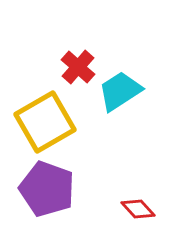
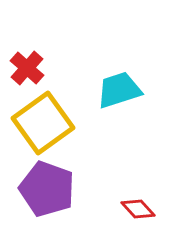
red cross: moved 51 px left, 1 px down
cyan trapezoid: moved 1 px left, 1 px up; rotated 15 degrees clockwise
yellow square: moved 2 px left, 1 px down; rotated 6 degrees counterclockwise
